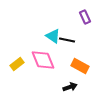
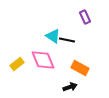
orange rectangle: moved 2 px down
